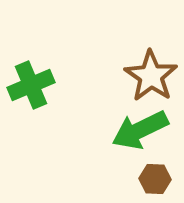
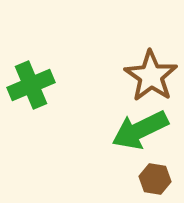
brown hexagon: rotated 8 degrees clockwise
